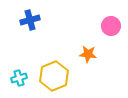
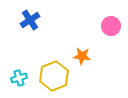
blue cross: rotated 18 degrees counterclockwise
orange star: moved 6 px left, 2 px down
